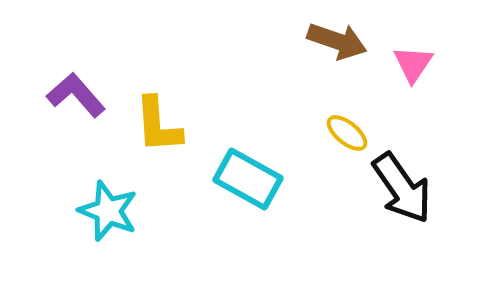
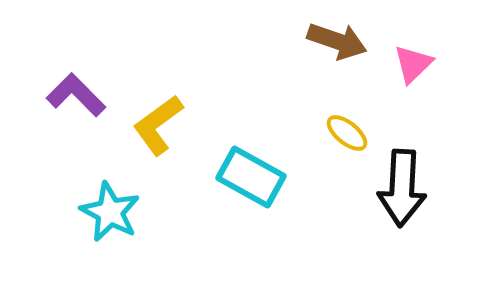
pink triangle: rotated 12 degrees clockwise
purple L-shape: rotated 4 degrees counterclockwise
yellow L-shape: rotated 58 degrees clockwise
cyan rectangle: moved 3 px right, 2 px up
black arrow: rotated 38 degrees clockwise
cyan star: moved 2 px right, 1 px down; rotated 6 degrees clockwise
